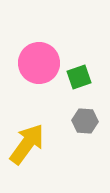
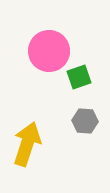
pink circle: moved 10 px right, 12 px up
yellow arrow: rotated 18 degrees counterclockwise
